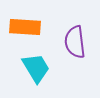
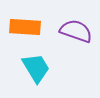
purple semicircle: moved 1 px right, 11 px up; rotated 116 degrees clockwise
